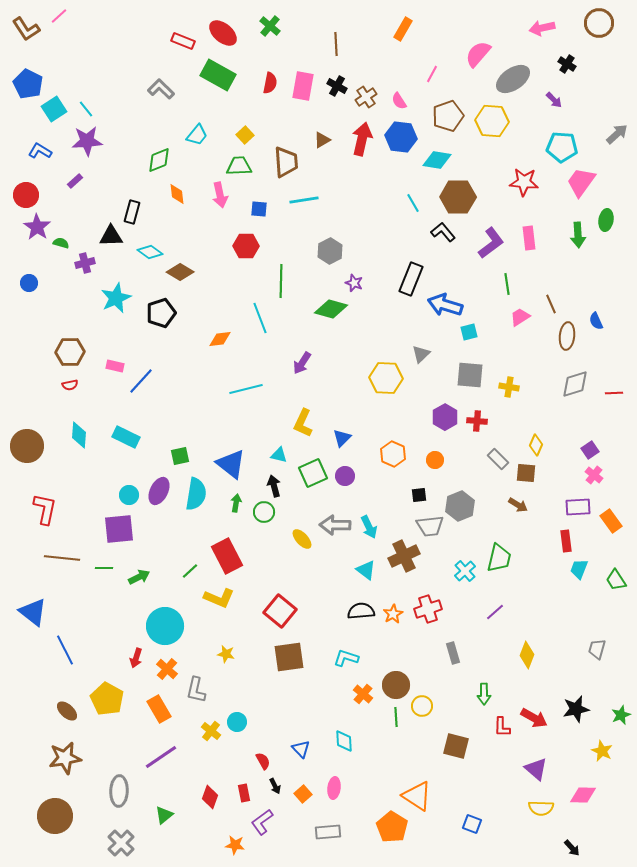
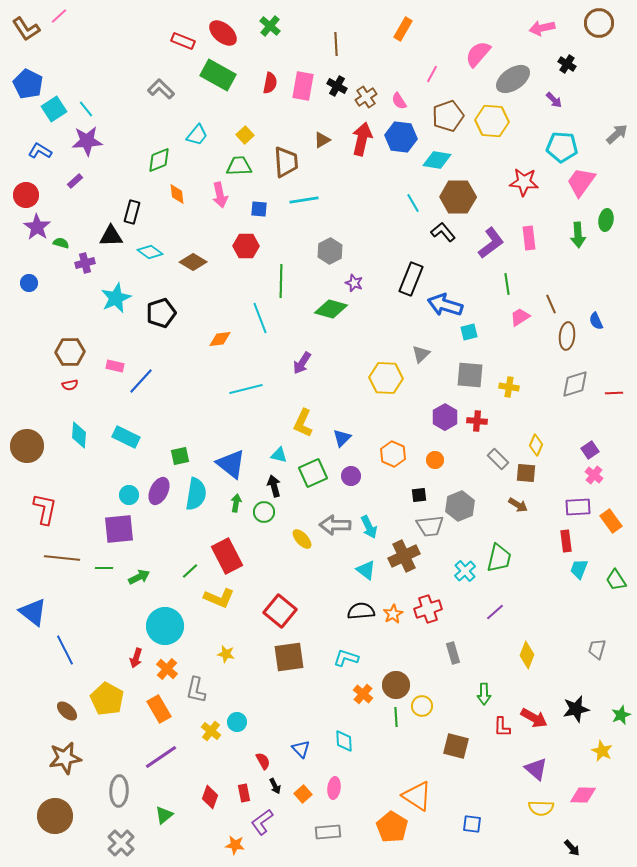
brown diamond at (180, 272): moved 13 px right, 10 px up
purple circle at (345, 476): moved 6 px right
blue square at (472, 824): rotated 12 degrees counterclockwise
